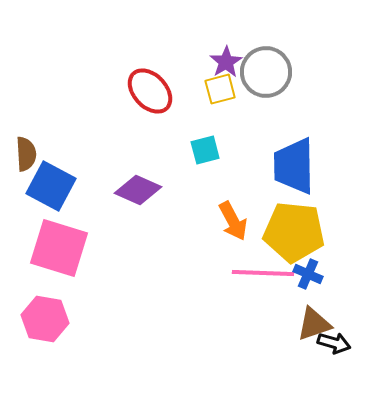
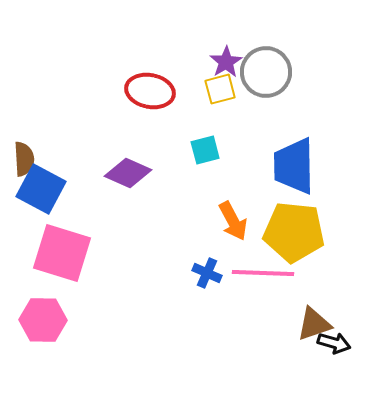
red ellipse: rotated 36 degrees counterclockwise
brown semicircle: moved 2 px left, 5 px down
blue square: moved 10 px left, 3 px down
purple diamond: moved 10 px left, 17 px up
pink square: moved 3 px right, 5 px down
blue cross: moved 101 px left, 1 px up
pink hexagon: moved 2 px left, 1 px down; rotated 9 degrees counterclockwise
